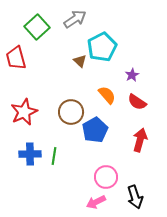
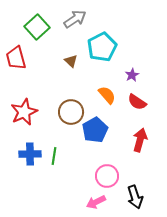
brown triangle: moved 9 px left
pink circle: moved 1 px right, 1 px up
